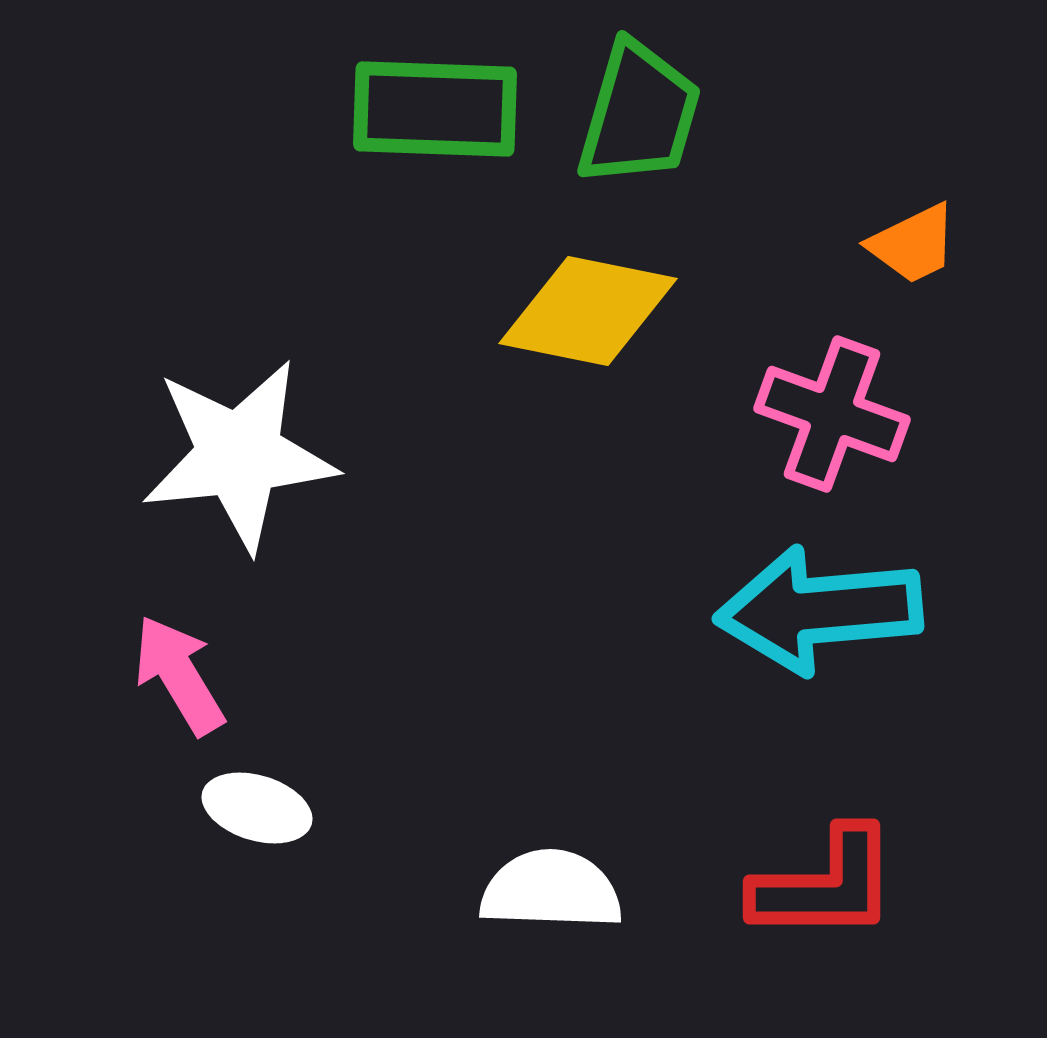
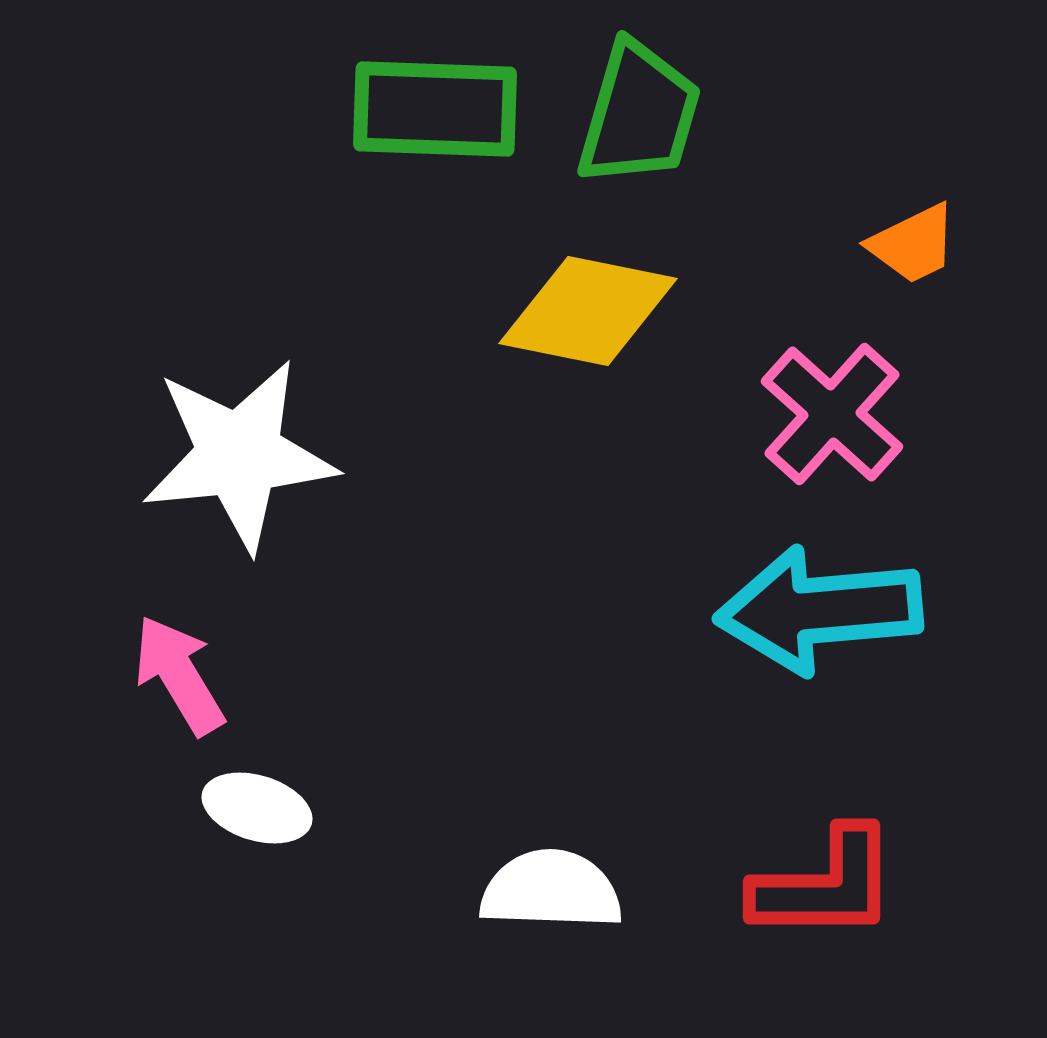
pink cross: rotated 22 degrees clockwise
